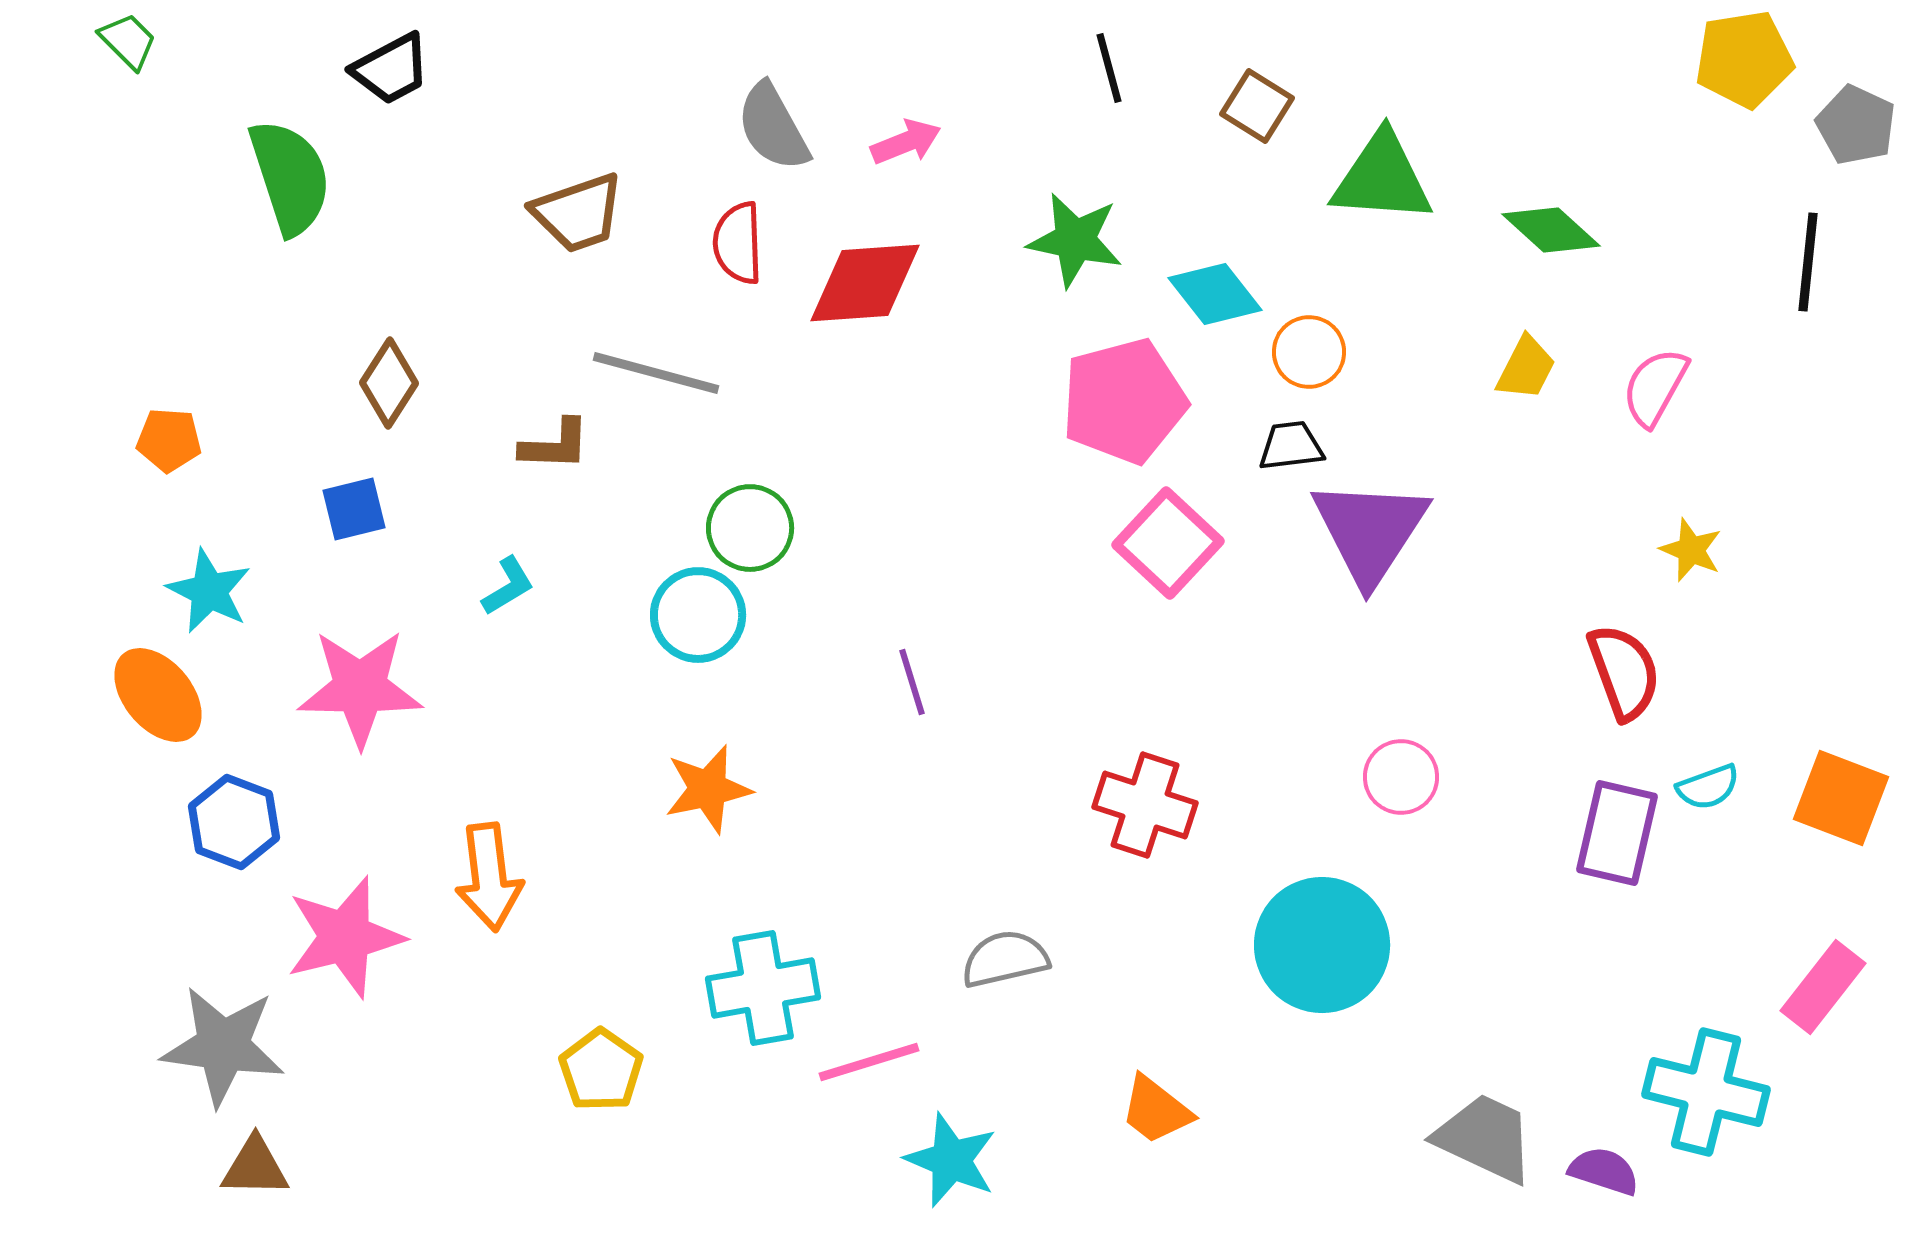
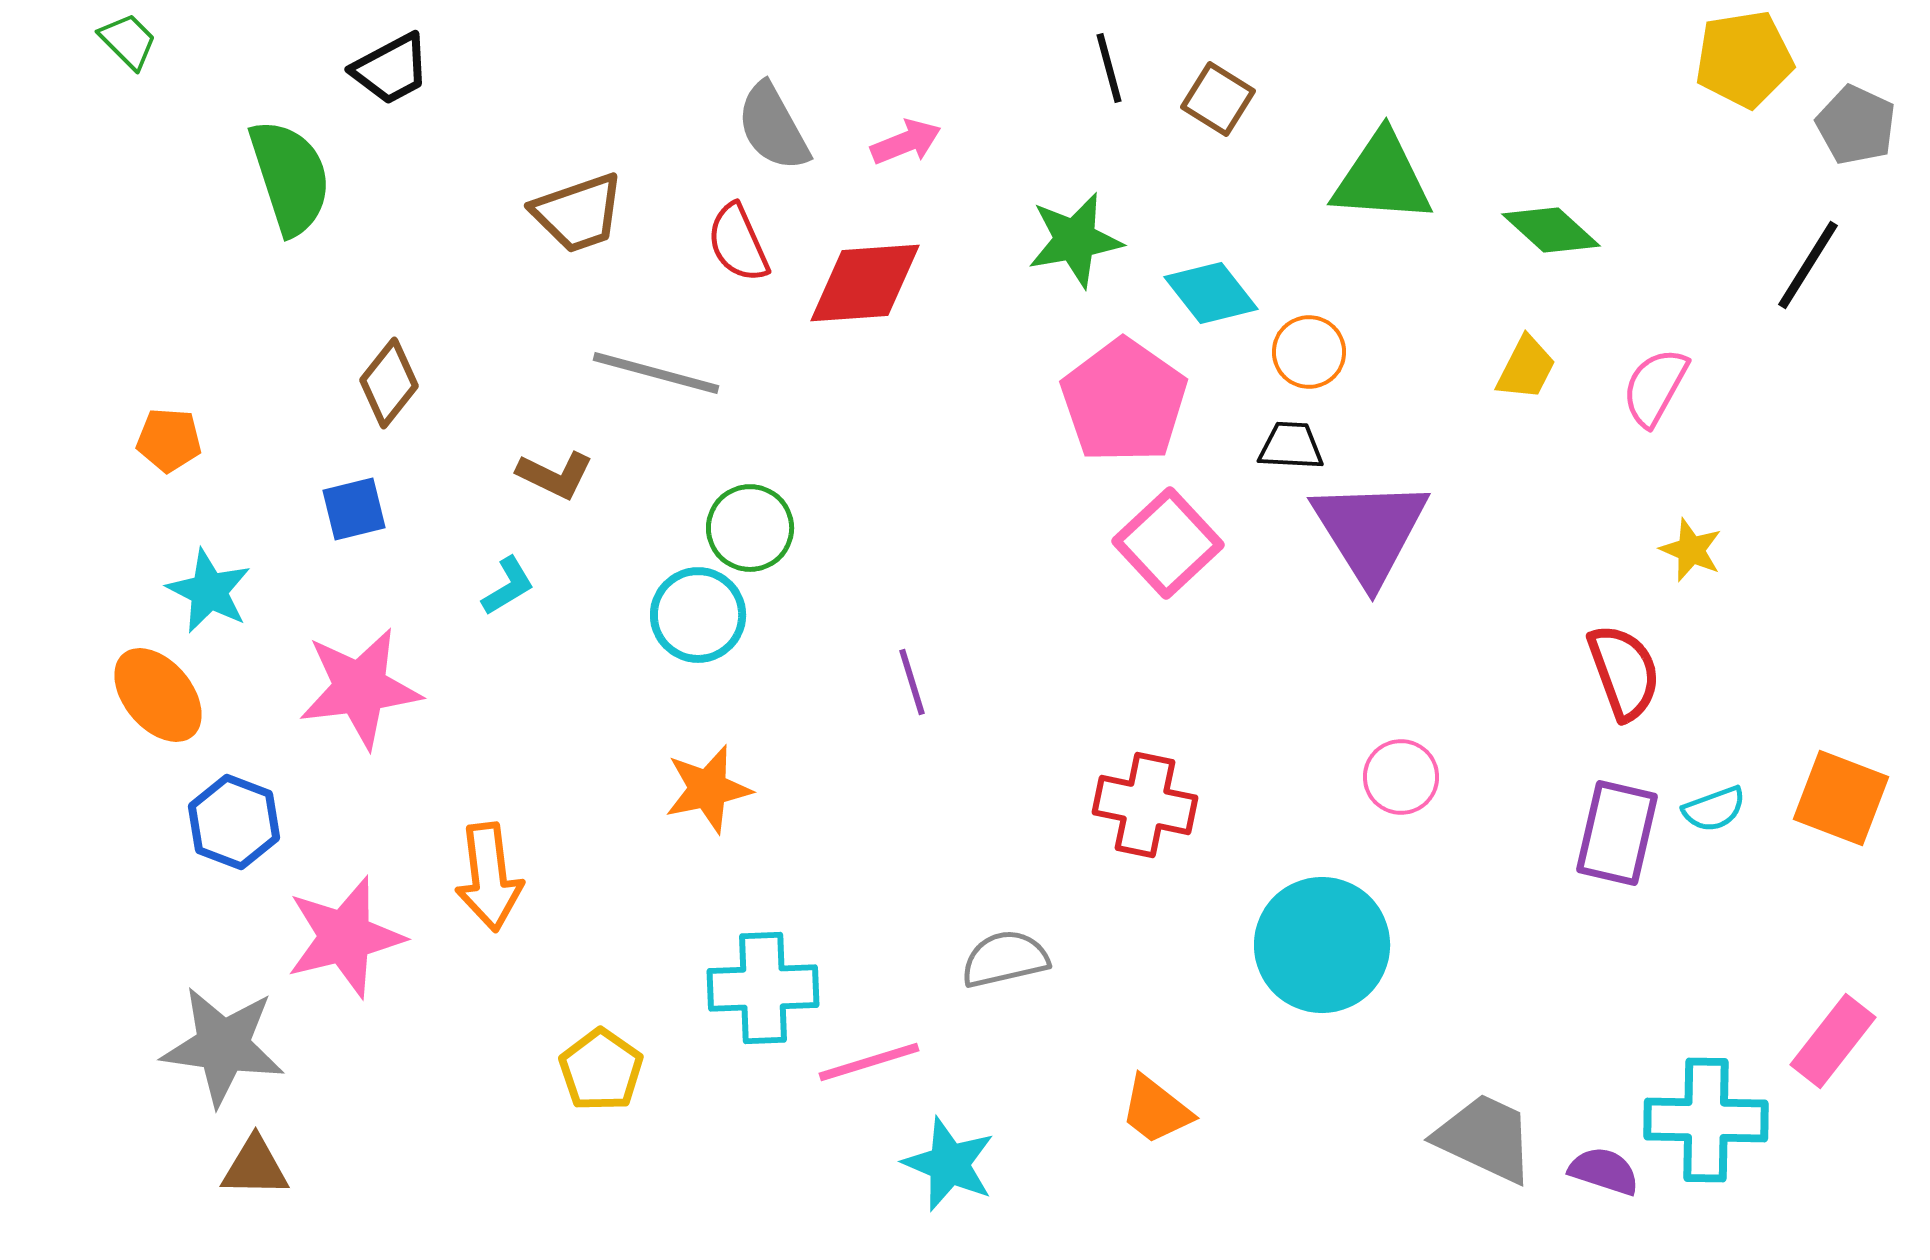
brown square at (1257, 106): moved 39 px left, 7 px up
green star at (1075, 240): rotated 22 degrees counterclockwise
red semicircle at (738, 243): rotated 22 degrees counterclockwise
black line at (1808, 262): moved 3 px down; rotated 26 degrees clockwise
cyan diamond at (1215, 294): moved 4 px left, 1 px up
brown diamond at (389, 383): rotated 6 degrees clockwise
pink pentagon at (1124, 401): rotated 22 degrees counterclockwise
brown L-shape at (555, 445): moved 30 px down; rotated 24 degrees clockwise
black trapezoid at (1291, 446): rotated 10 degrees clockwise
purple triangle at (1370, 531): rotated 5 degrees counterclockwise
pink square at (1168, 543): rotated 4 degrees clockwise
pink star at (360, 688): rotated 8 degrees counterclockwise
cyan semicircle at (1708, 787): moved 6 px right, 22 px down
red cross at (1145, 805): rotated 6 degrees counterclockwise
pink rectangle at (1823, 987): moved 10 px right, 54 px down
cyan cross at (763, 988): rotated 8 degrees clockwise
cyan cross at (1706, 1092): moved 28 px down; rotated 13 degrees counterclockwise
cyan star at (951, 1160): moved 2 px left, 4 px down
